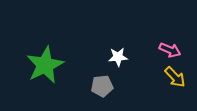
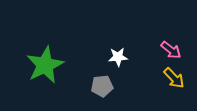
pink arrow: moved 1 px right; rotated 15 degrees clockwise
yellow arrow: moved 1 px left, 1 px down
